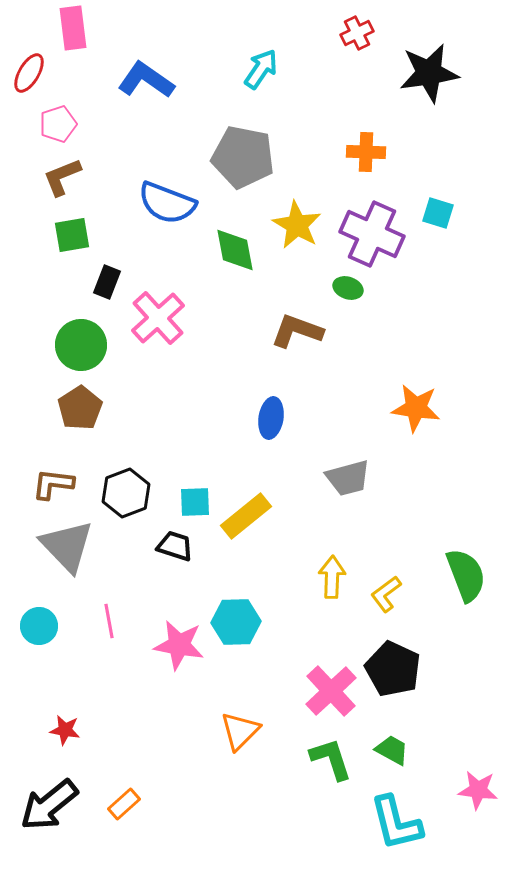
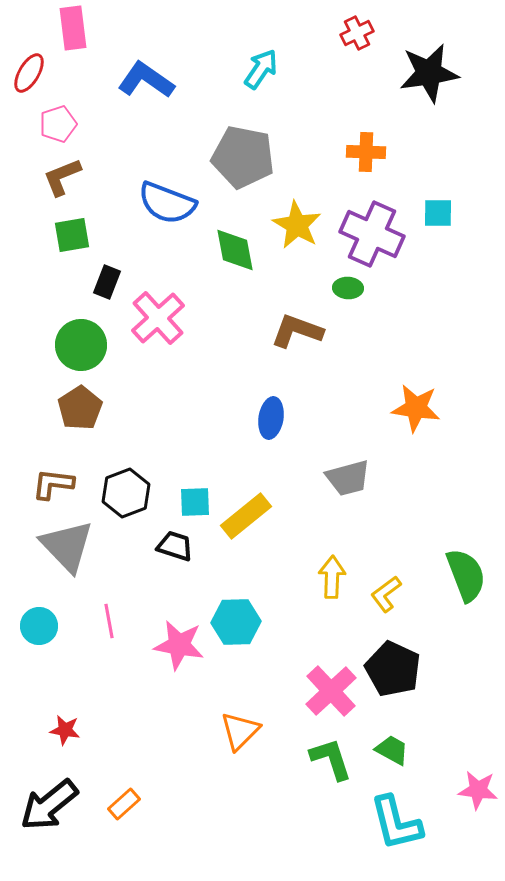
cyan square at (438, 213): rotated 16 degrees counterclockwise
green ellipse at (348, 288): rotated 16 degrees counterclockwise
